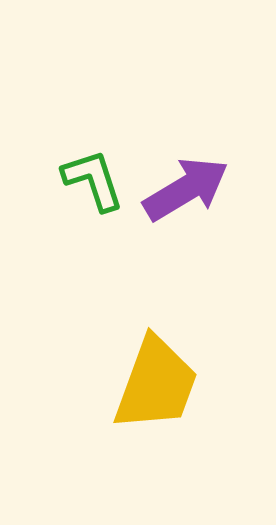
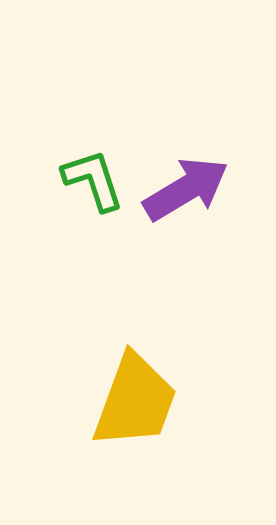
yellow trapezoid: moved 21 px left, 17 px down
